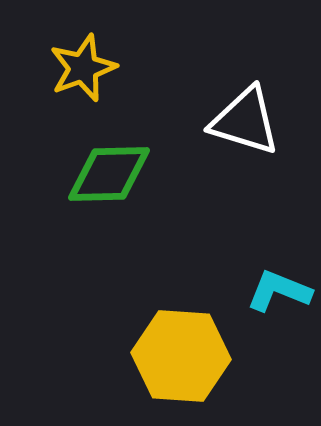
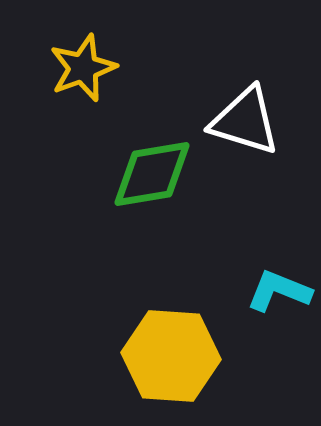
green diamond: moved 43 px right; rotated 8 degrees counterclockwise
yellow hexagon: moved 10 px left
